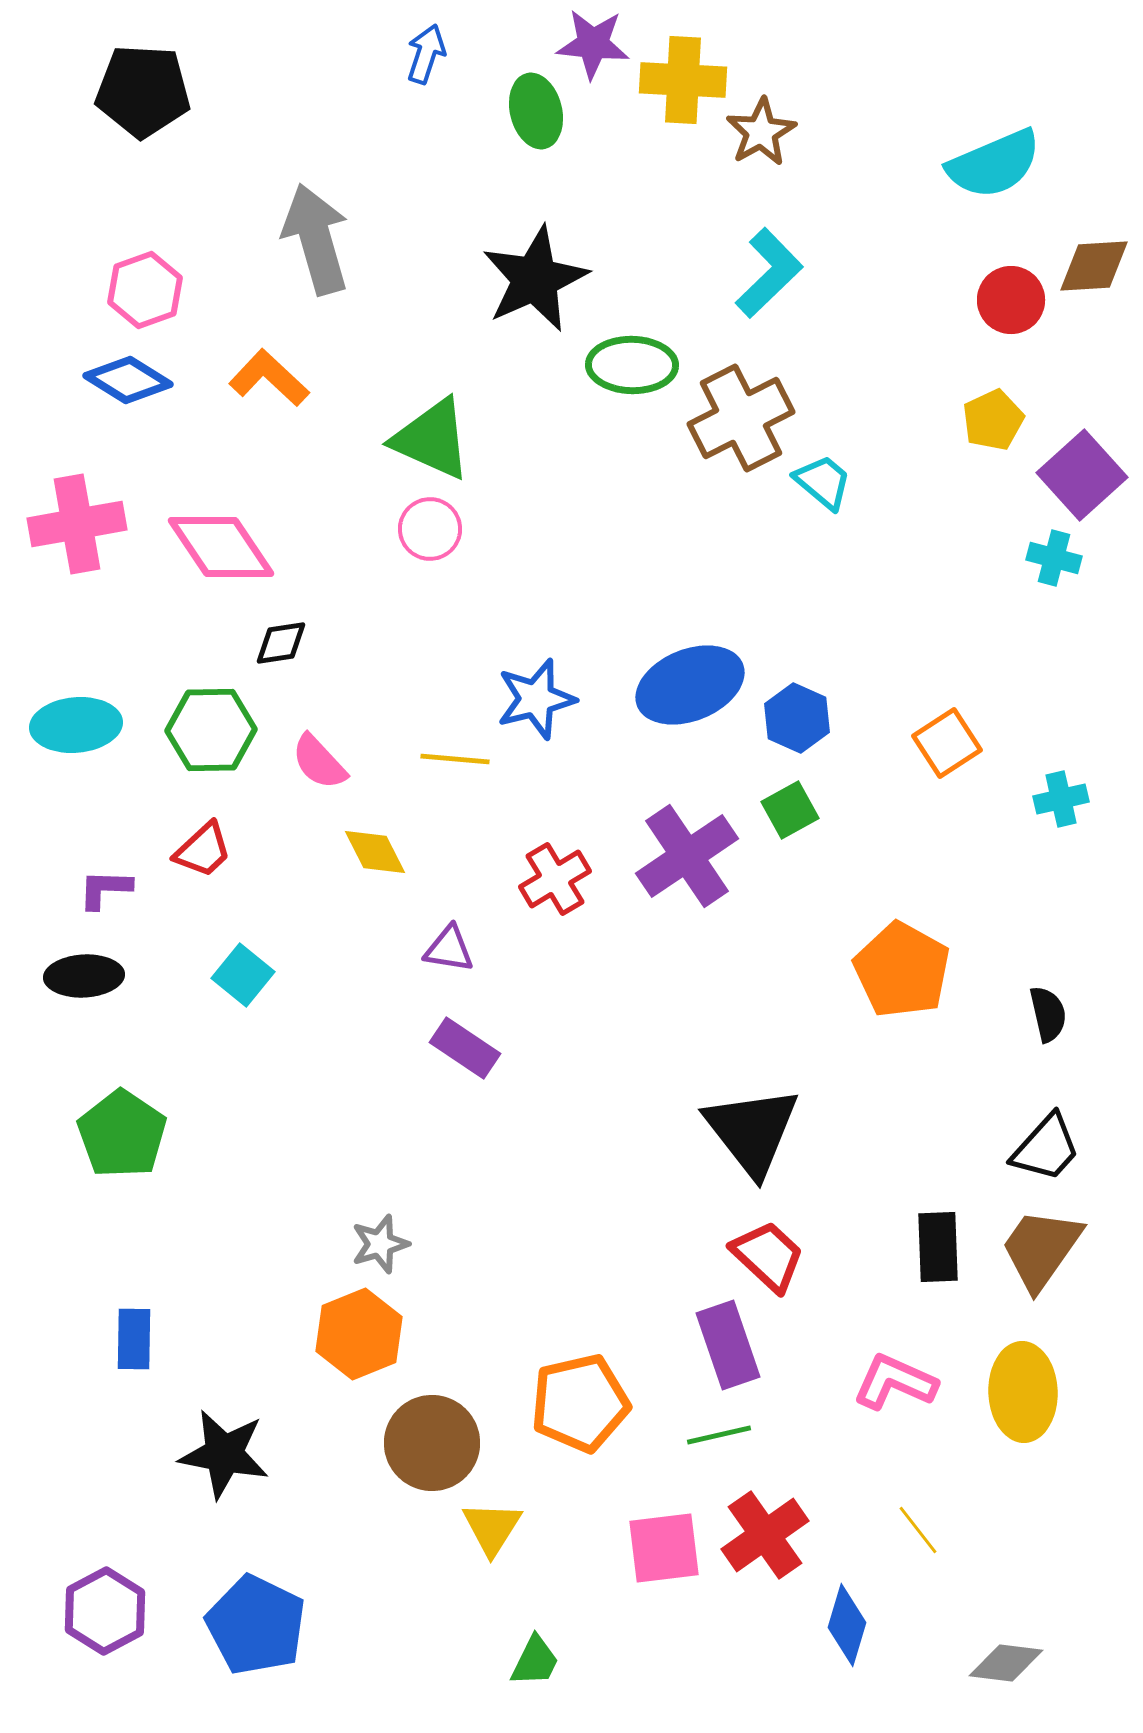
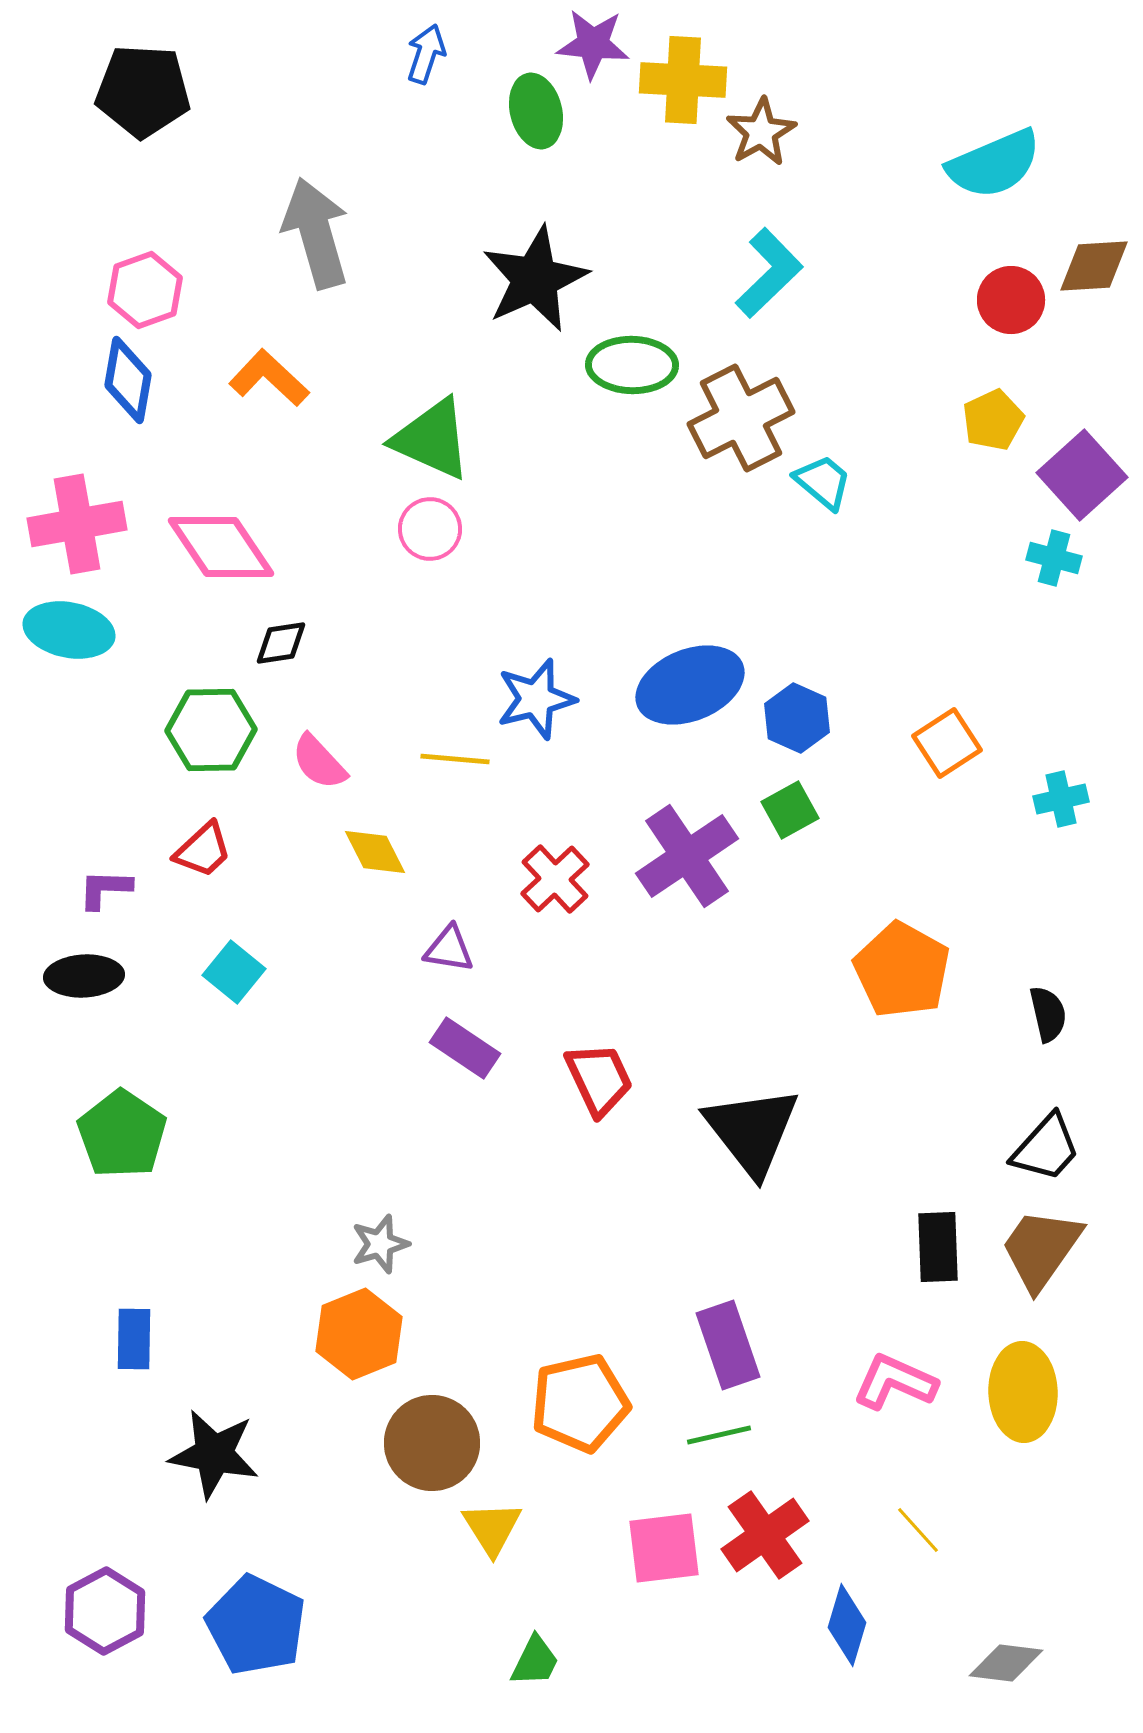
gray arrow at (316, 239): moved 6 px up
blue diamond at (128, 380): rotated 68 degrees clockwise
cyan ellipse at (76, 725): moved 7 px left, 95 px up; rotated 16 degrees clockwise
red cross at (555, 879): rotated 12 degrees counterclockwise
cyan square at (243, 975): moved 9 px left, 3 px up
red trapezoid at (768, 1256): moved 169 px left, 177 px up; rotated 22 degrees clockwise
black star at (224, 1454): moved 10 px left
yellow triangle at (492, 1528): rotated 4 degrees counterclockwise
yellow line at (918, 1530): rotated 4 degrees counterclockwise
